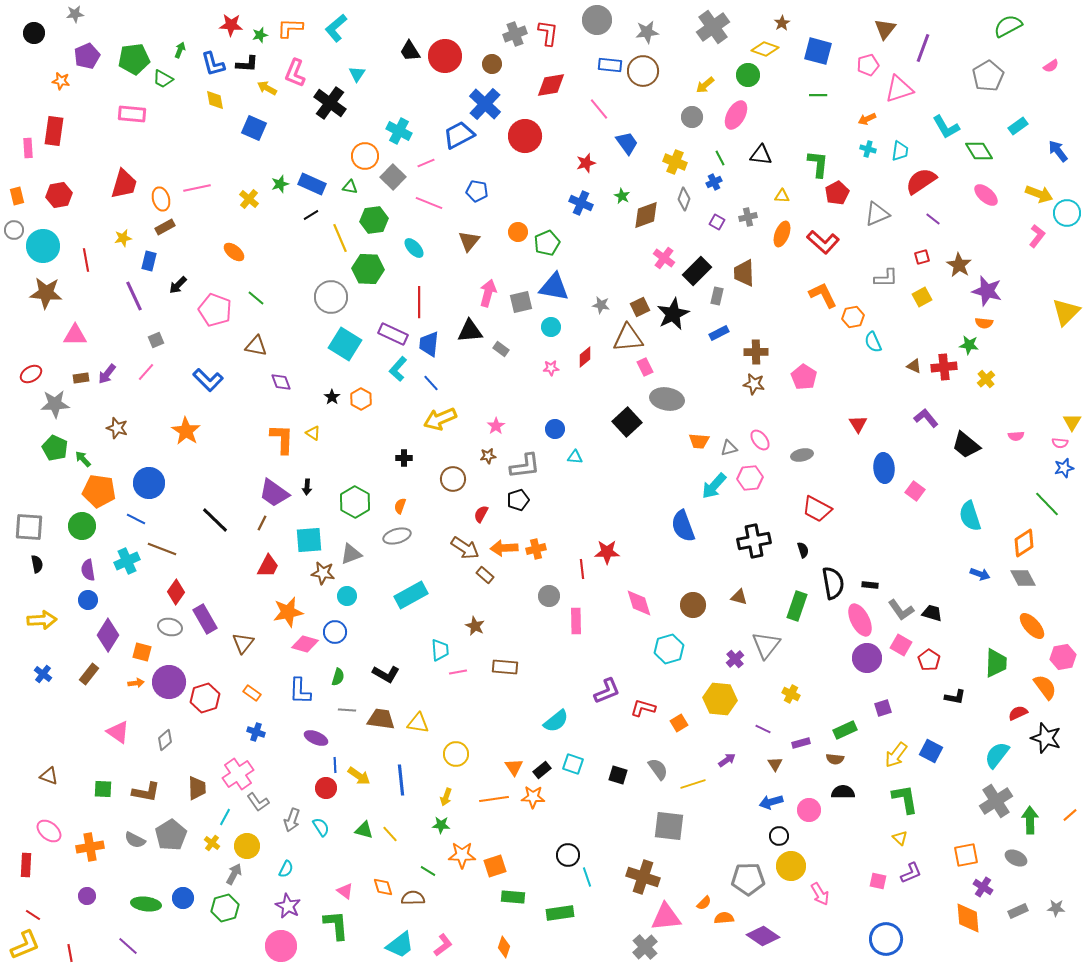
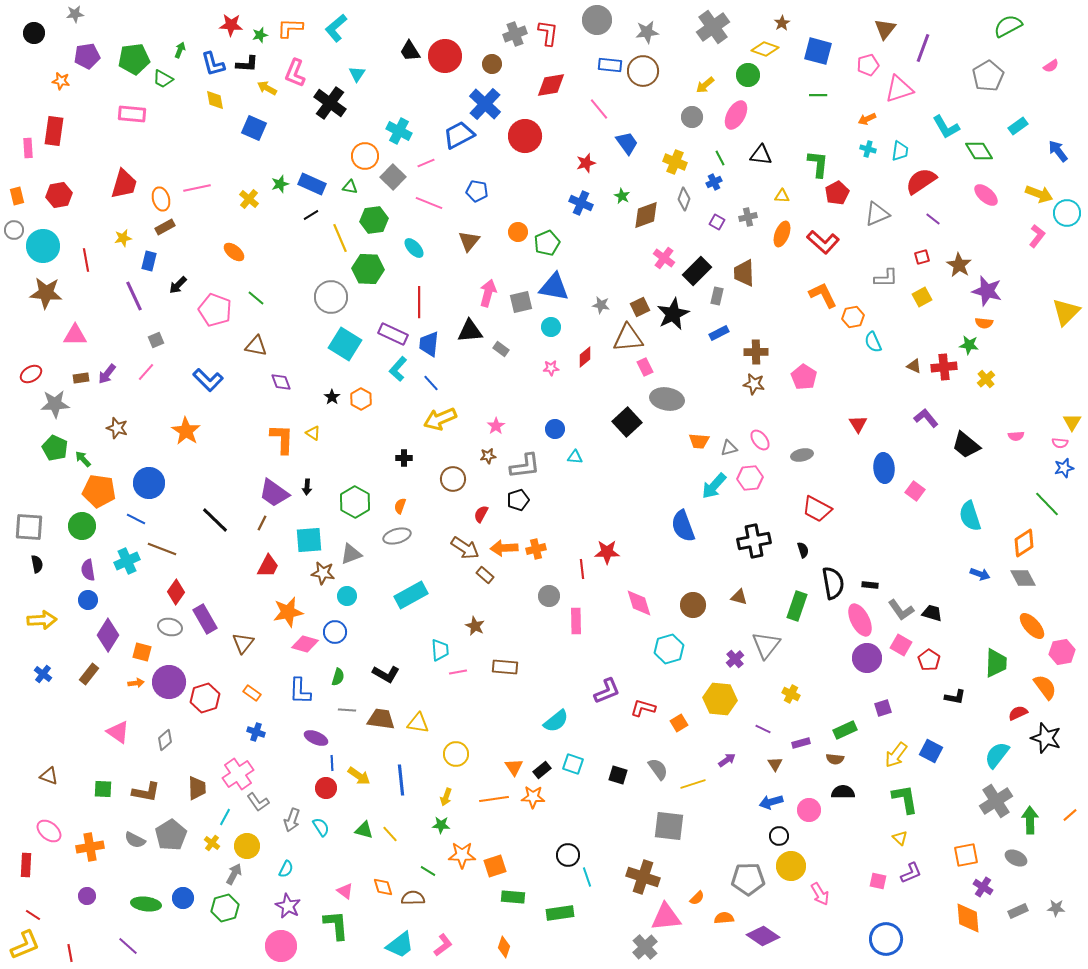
purple pentagon at (87, 56): rotated 15 degrees clockwise
pink hexagon at (1063, 657): moved 1 px left, 5 px up
blue line at (335, 765): moved 3 px left, 2 px up
orange semicircle at (704, 903): moved 7 px left, 5 px up
